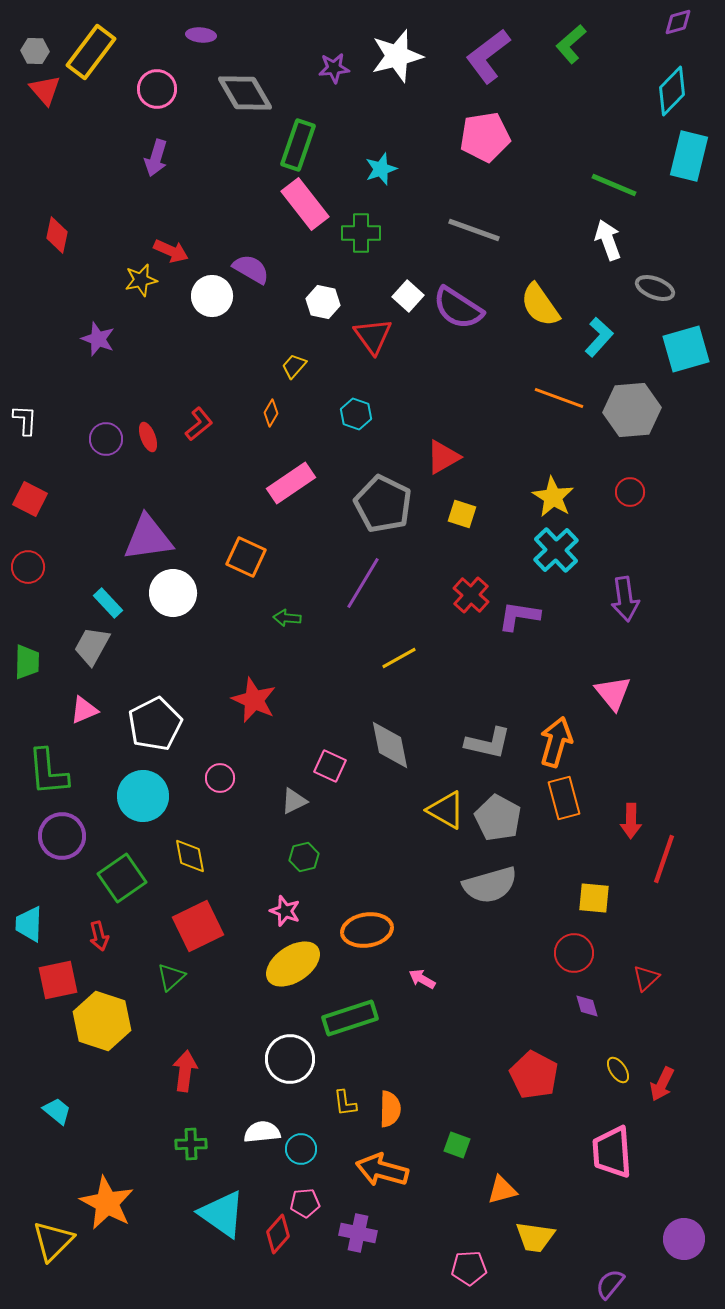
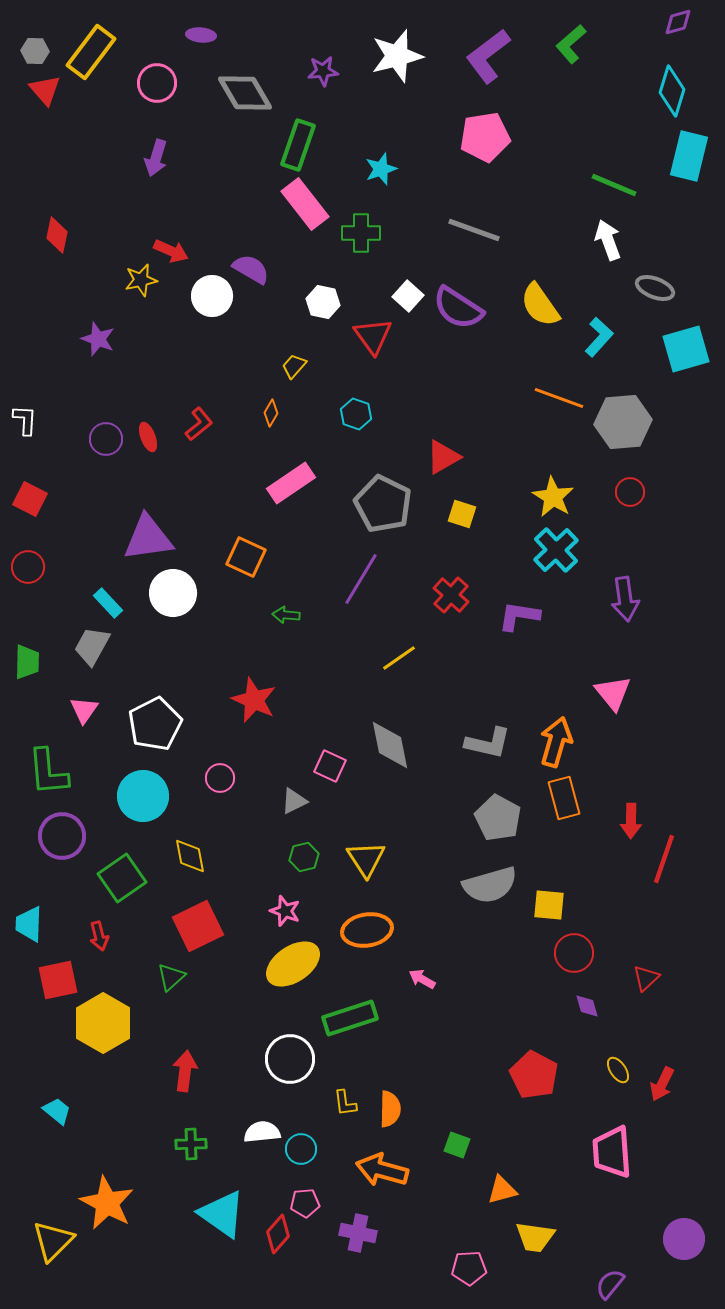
purple star at (334, 68): moved 11 px left, 3 px down
pink circle at (157, 89): moved 6 px up
cyan diamond at (672, 91): rotated 27 degrees counterclockwise
gray hexagon at (632, 410): moved 9 px left, 12 px down
purple line at (363, 583): moved 2 px left, 4 px up
red cross at (471, 595): moved 20 px left
green arrow at (287, 618): moved 1 px left, 3 px up
yellow line at (399, 658): rotated 6 degrees counterclockwise
pink triangle at (84, 710): rotated 32 degrees counterclockwise
yellow triangle at (446, 810): moved 80 px left, 49 px down; rotated 27 degrees clockwise
yellow square at (594, 898): moved 45 px left, 7 px down
yellow hexagon at (102, 1021): moved 1 px right, 2 px down; rotated 12 degrees clockwise
